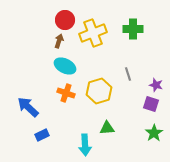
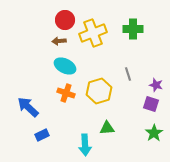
brown arrow: rotated 112 degrees counterclockwise
